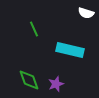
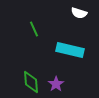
white semicircle: moved 7 px left
green diamond: moved 2 px right, 2 px down; rotated 15 degrees clockwise
purple star: rotated 14 degrees counterclockwise
